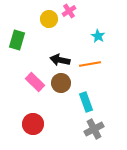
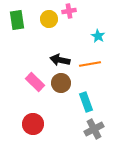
pink cross: rotated 24 degrees clockwise
green rectangle: moved 20 px up; rotated 24 degrees counterclockwise
